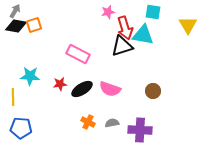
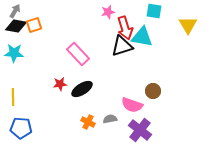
cyan square: moved 1 px right, 1 px up
cyan triangle: moved 1 px left, 2 px down
pink rectangle: rotated 20 degrees clockwise
cyan star: moved 16 px left, 23 px up
pink semicircle: moved 22 px right, 16 px down
gray semicircle: moved 2 px left, 4 px up
purple cross: rotated 35 degrees clockwise
